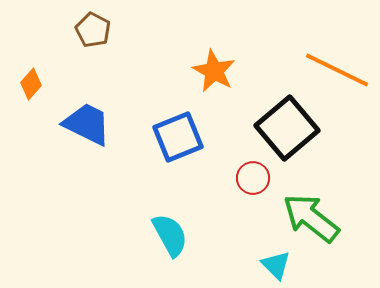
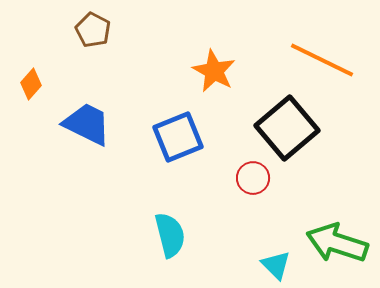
orange line: moved 15 px left, 10 px up
green arrow: moved 26 px right, 25 px down; rotated 20 degrees counterclockwise
cyan semicircle: rotated 15 degrees clockwise
